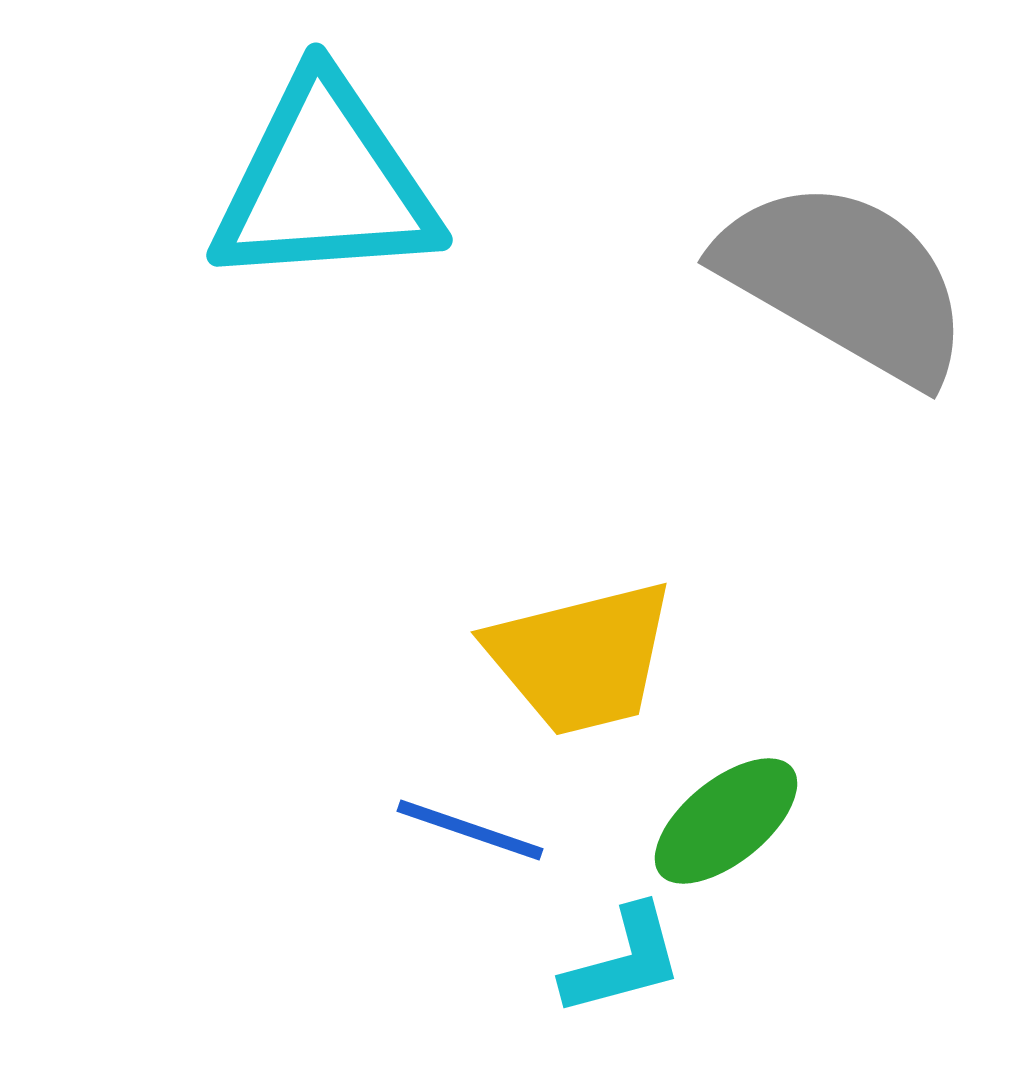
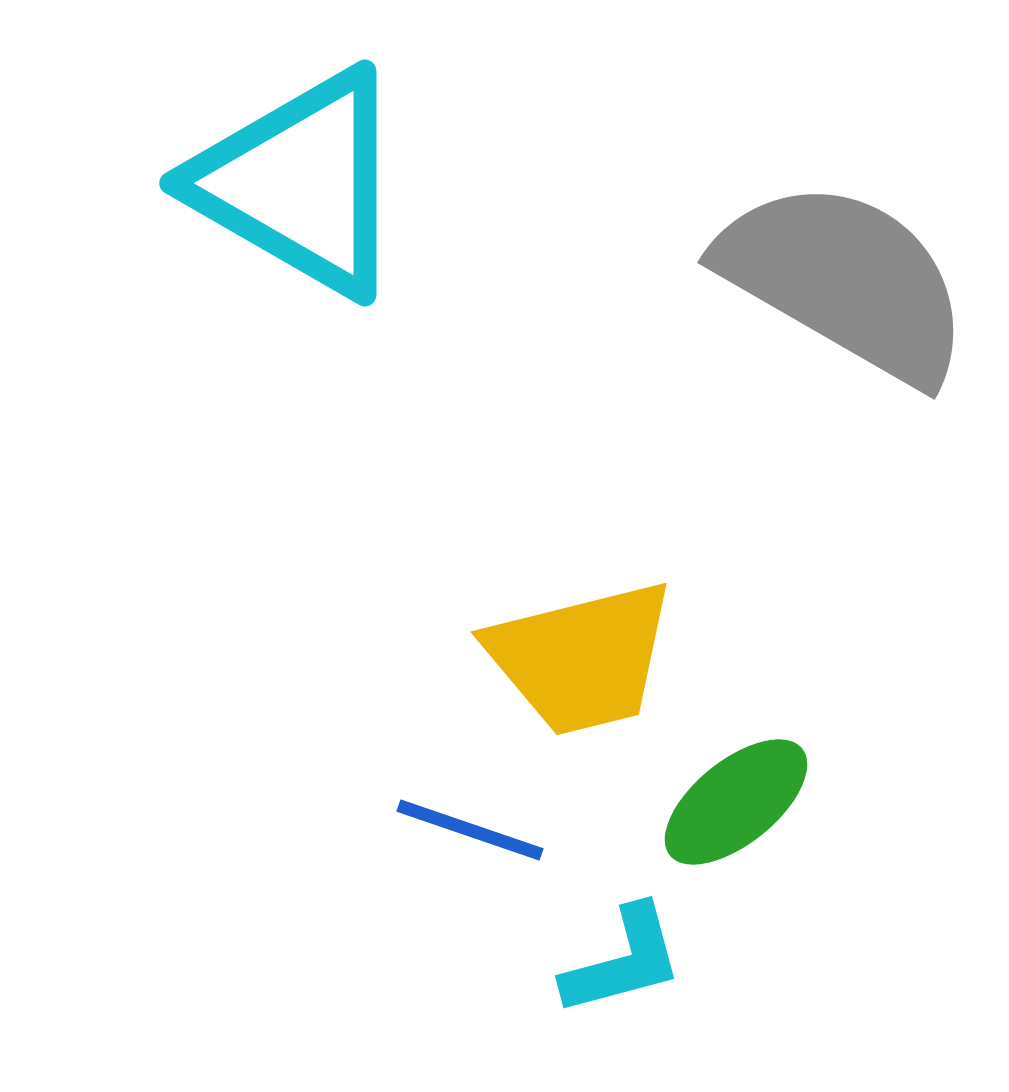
cyan triangle: moved 25 px left; rotated 34 degrees clockwise
green ellipse: moved 10 px right, 19 px up
